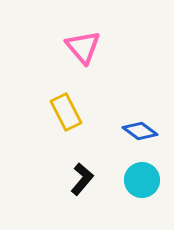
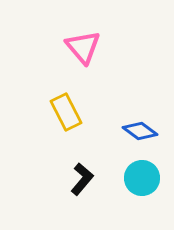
cyan circle: moved 2 px up
